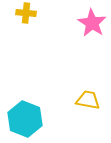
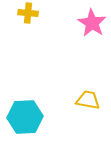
yellow cross: moved 2 px right
cyan hexagon: moved 2 px up; rotated 24 degrees counterclockwise
